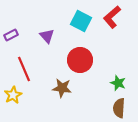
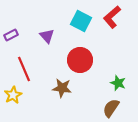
brown semicircle: moved 8 px left; rotated 30 degrees clockwise
